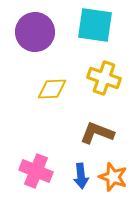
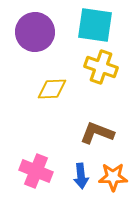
yellow cross: moved 3 px left, 11 px up
orange star: rotated 20 degrees counterclockwise
